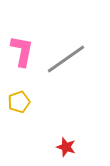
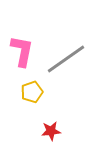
yellow pentagon: moved 13 px right, 10 px up
red star: moved 15 px left, 16 px up; rotated 24 degrees counterclockwise
